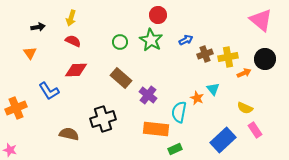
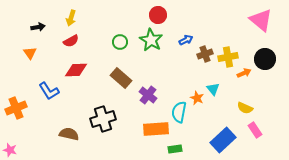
red semicircle: moved 2 px left; rotated 126 degrees clockwise
orange rectangle: rotated 10 degrees counterclockwise
green rectangle: rotated 16 degrees clockwise
